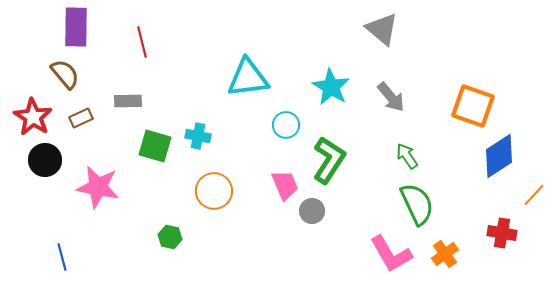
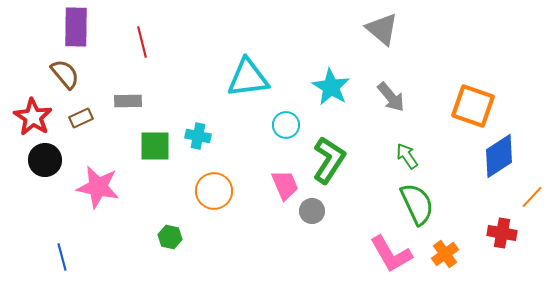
green square: rotated 16 degrees counterclockwise
orange line: moved 2 px left, 2 px down
